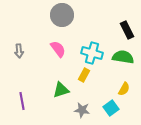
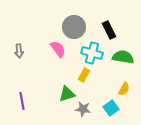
gray circle: moved 12 px right, 12 px down
black rectangle: moved 18 px left
green triangle: moved 6 px right, 4 px down
gray star: moved 1 px right, 1 px up
